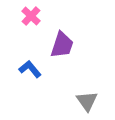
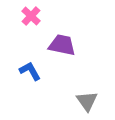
purple trapezoid: rotated 96 degrees counterclockwise
blue L-shape: moved 2 px down; rotated 10 degrees clockwise
